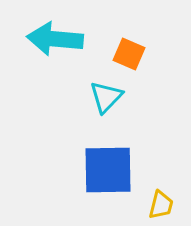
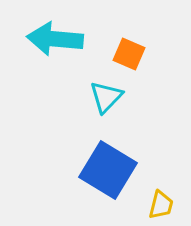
blue square: rotated 32 degrees clockwise
